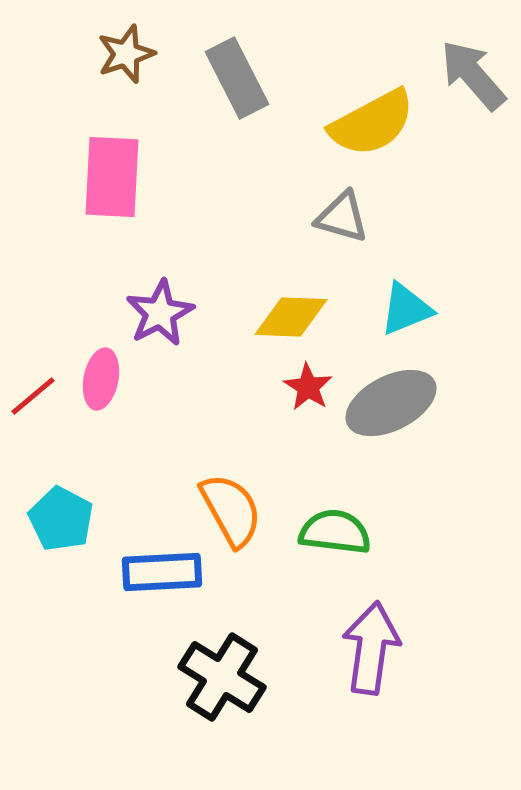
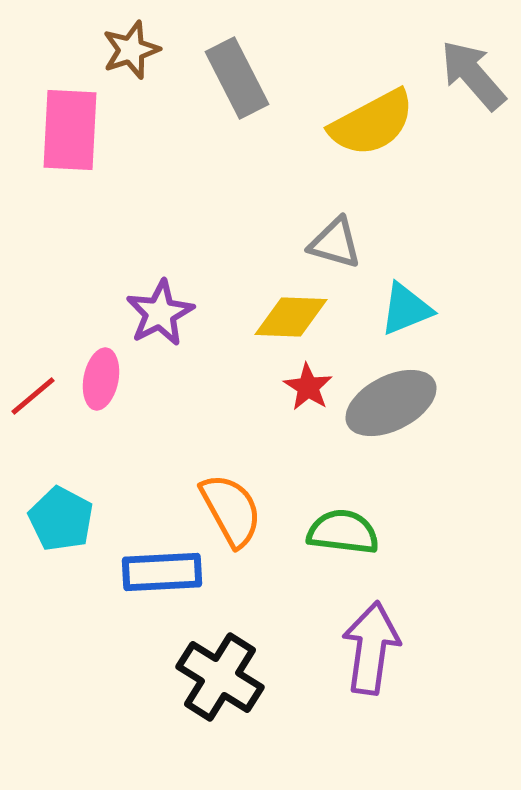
brown star: moved 5 px right, 4 px up
pink rectangle: moved 42 px left, 47 px up
gray triangle: moved 7 px left, 26 px down
green semicircle: moved 8 px right
black cross: moved 2 px left
